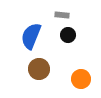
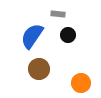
gray rectangle: moved 4 px left, 1 px up
blue semicircle: moved 1 px right; rotated 12 degrees clockwise
orange circle: moved 4 px down
